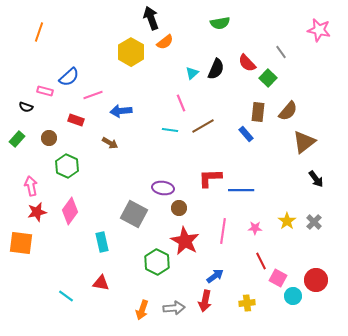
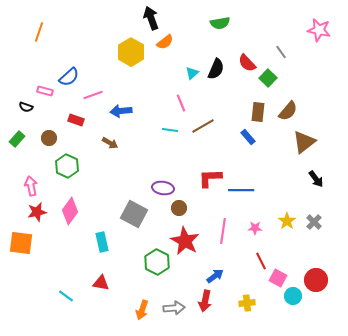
blue rectangle at (246, 134): moved 2 px right, 3 px down
